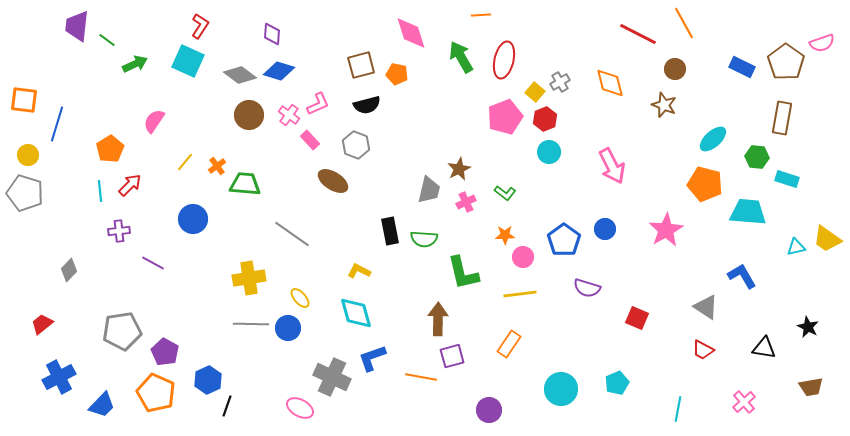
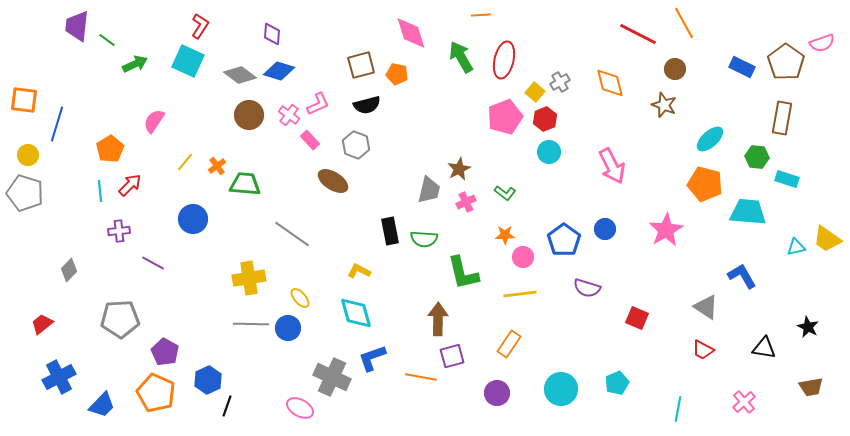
cyan ellipse at (713, 139): moved 3 px left
gray pentagon at (122, 331): moved 2 px left, 12 px up; rotated 6 degrees clockwise
purple circle at (489, 410): moved 8 px right, 17 px up
